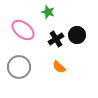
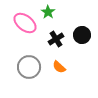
green star: rotated 16 degrees clockwise
pink ellipse: moved 2 px right, 7 px up
black circle: moved 5 px right
gray circle: moved 10 px right
